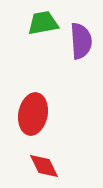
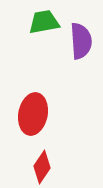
green trapezoid: moved 1 px right, 1 px up
red diamond: moved 2 px left, 1 px down; rotated 60 degrees clockwise
